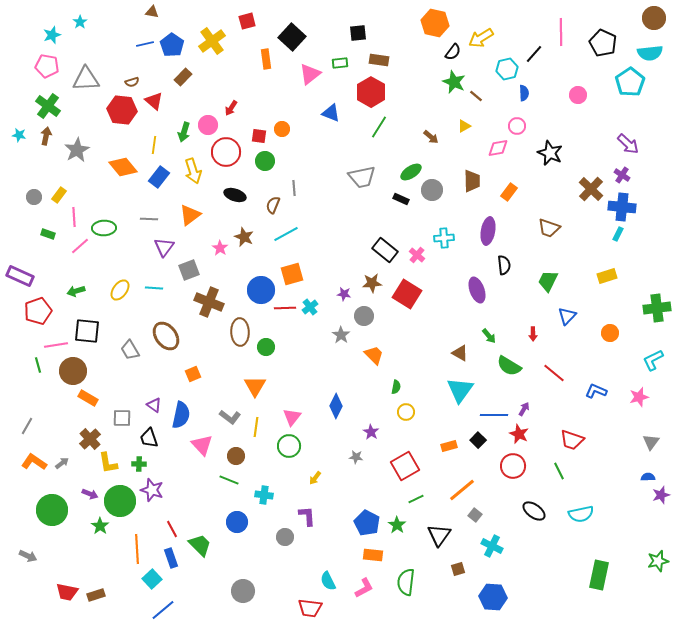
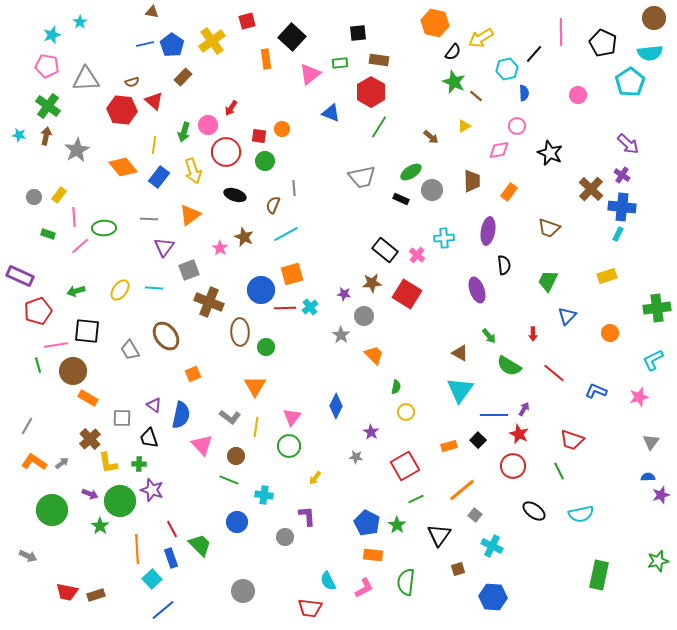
pink diamond at (498, 148): moved 1 px right, 2 px down
